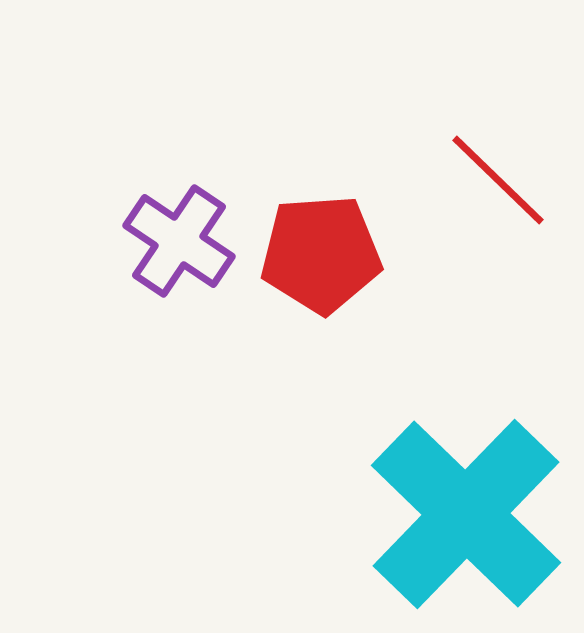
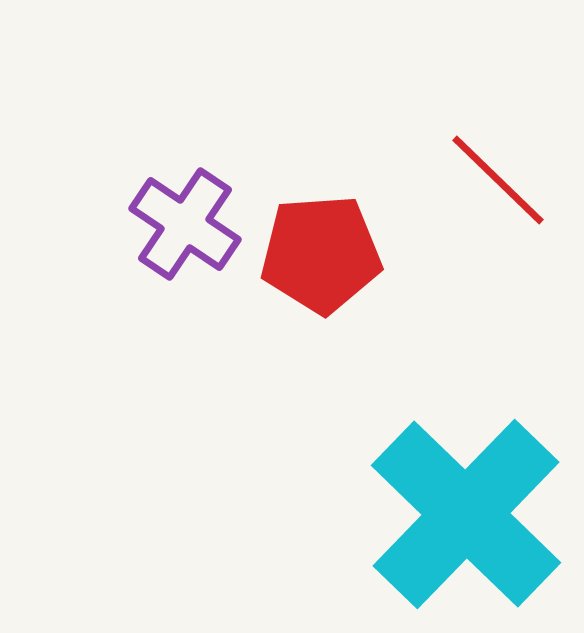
purple cross: moved 6 px right, 17 px up
